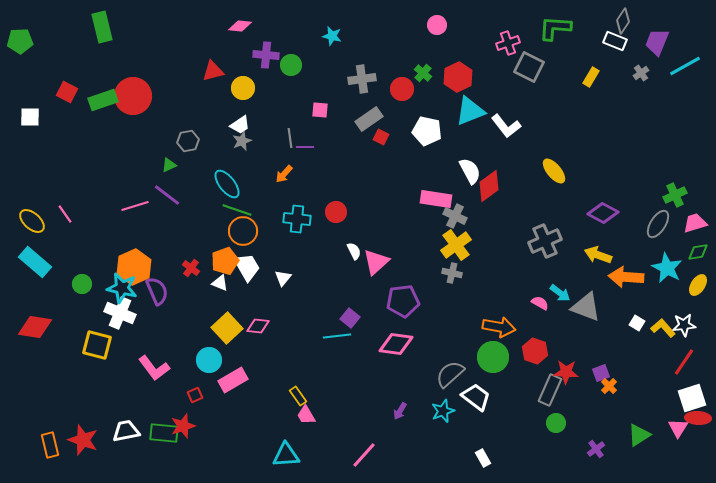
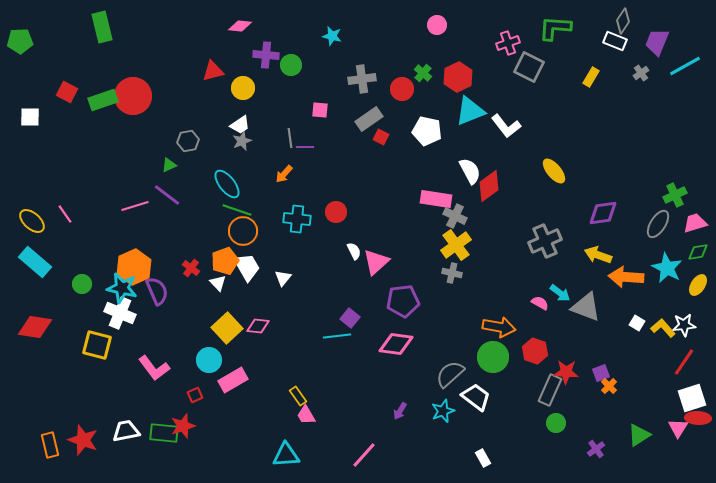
purple diamond at (603, 213): rotated 36 degrees counterclockwise
white triangle at (220, 283): moved 2 px left; rotated 24 degrees clockwise
